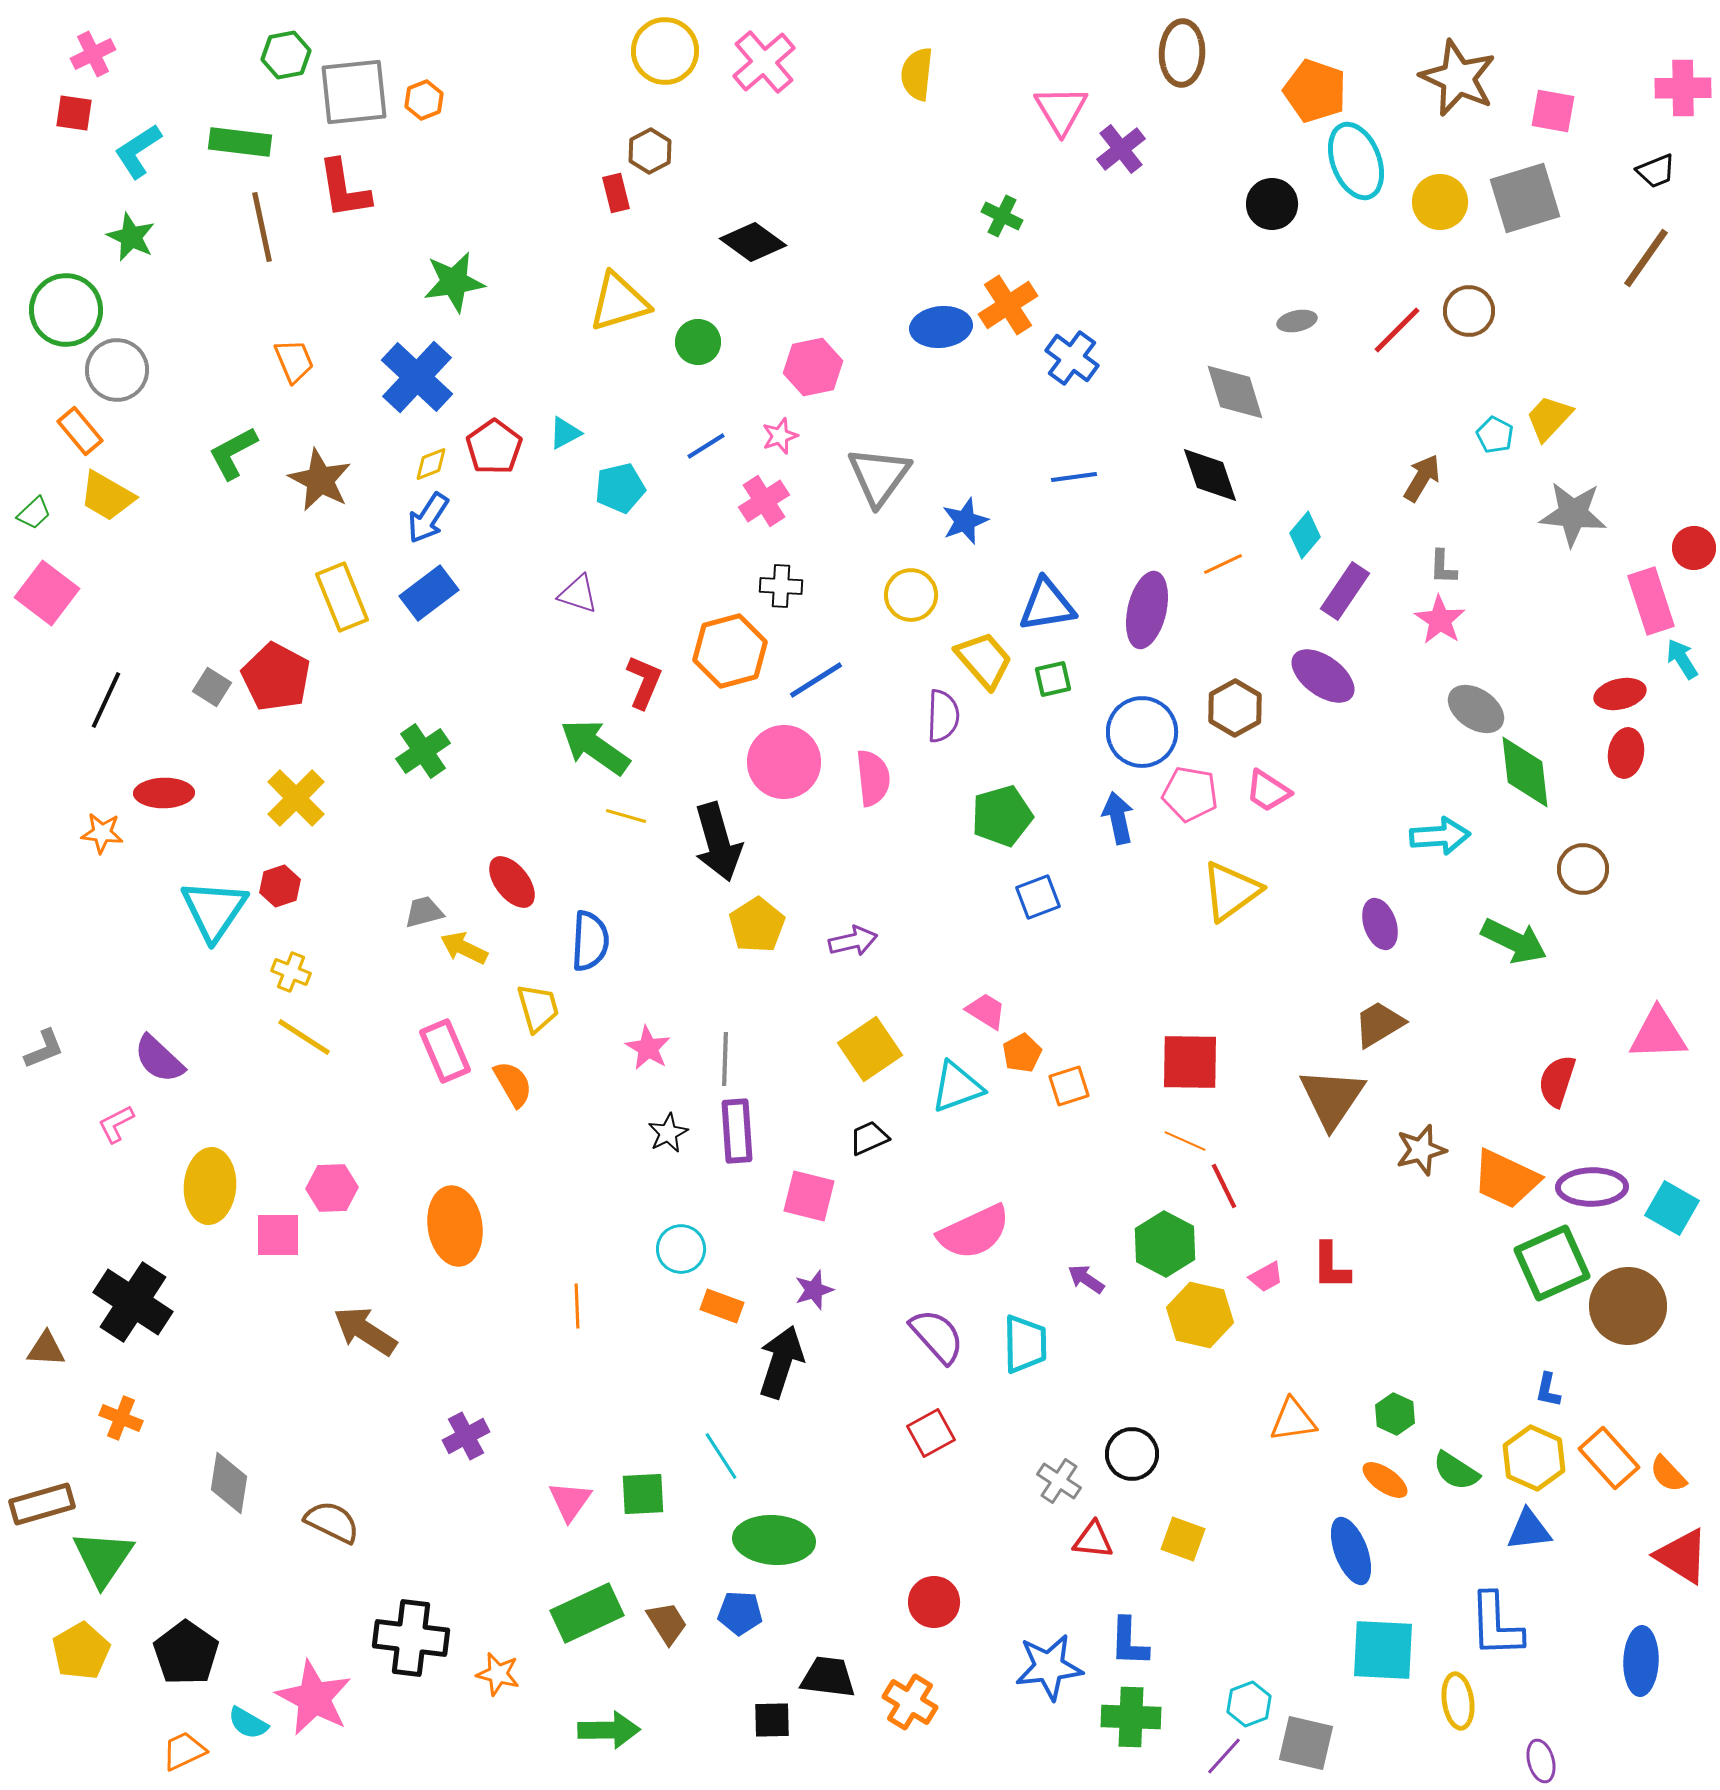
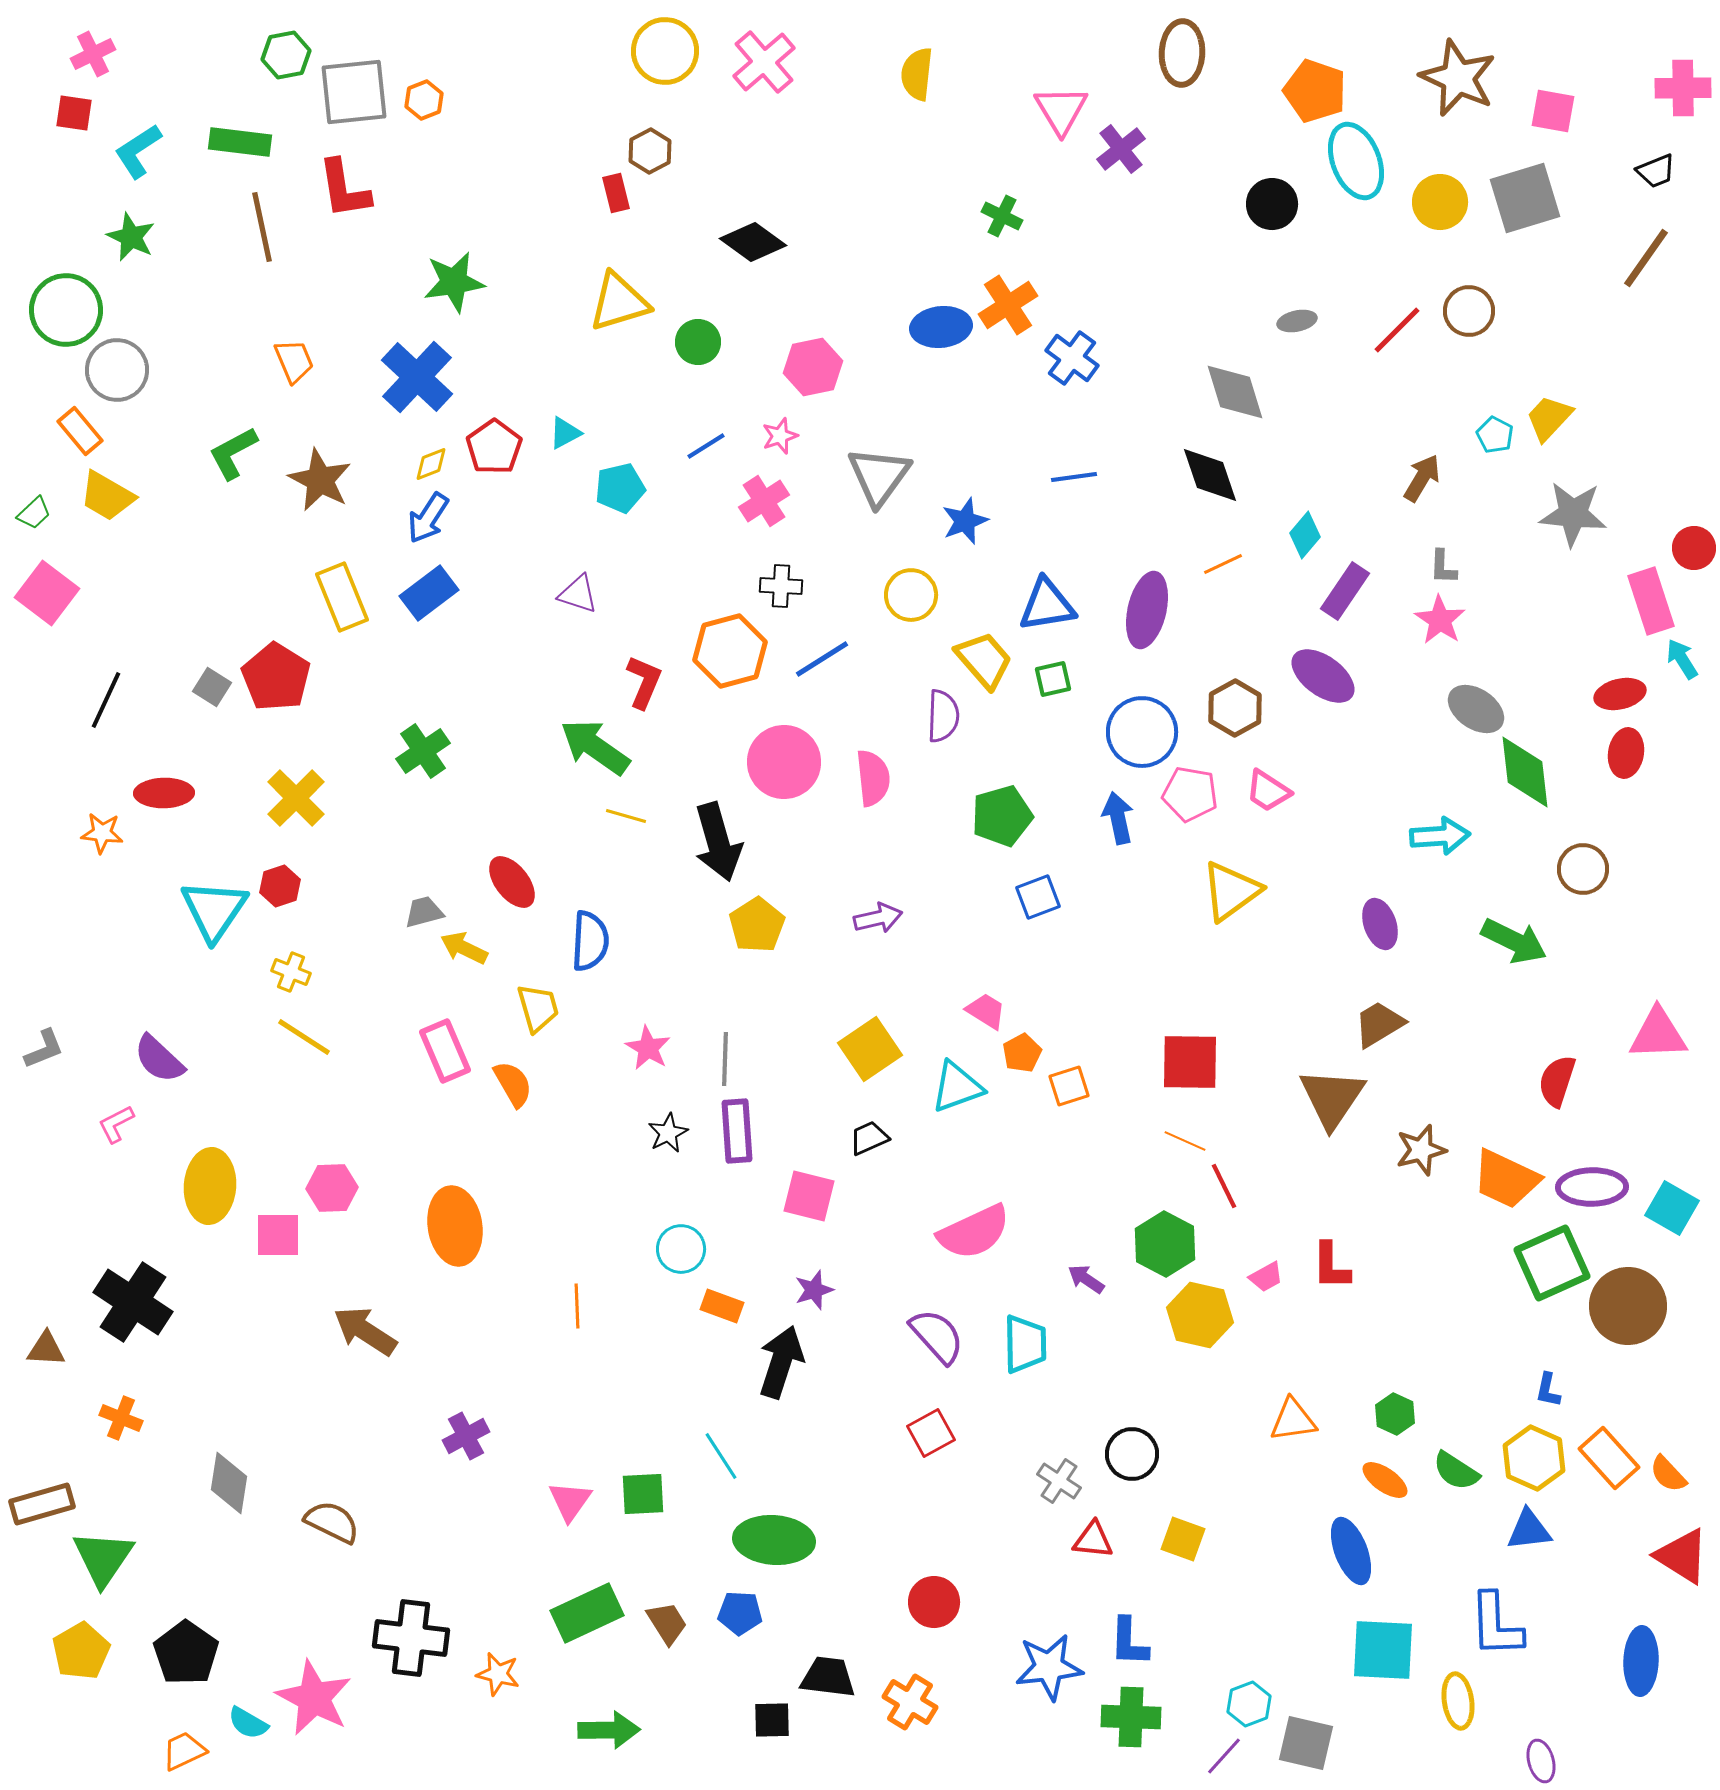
red pentagon at (276, 677): rotated 4 degrees clockwise
blue line at (816, 680): moved 6 px right, 21 px up
purple arrow at (853, 941): moved 25 px right, 23 px up
